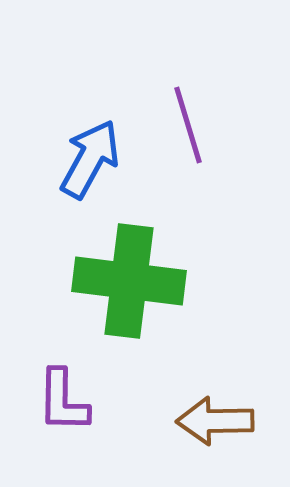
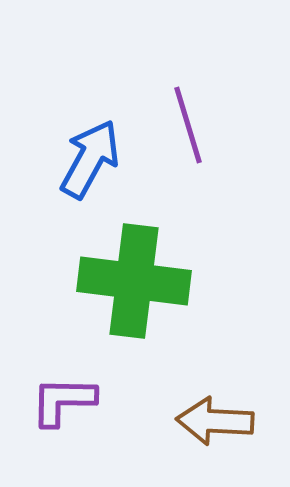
green cross: moved 5 px right
purple L-shape: rotated 90 degrees clockwise
brown arrow: rotated 4 degrees clockwise
